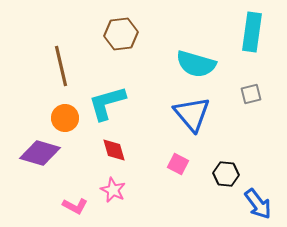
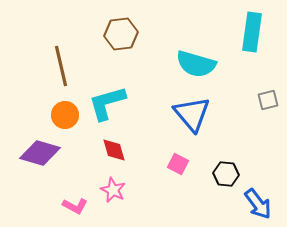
gray square: moved 17 px right, 6 px down
orange circle: moved 3 px up
